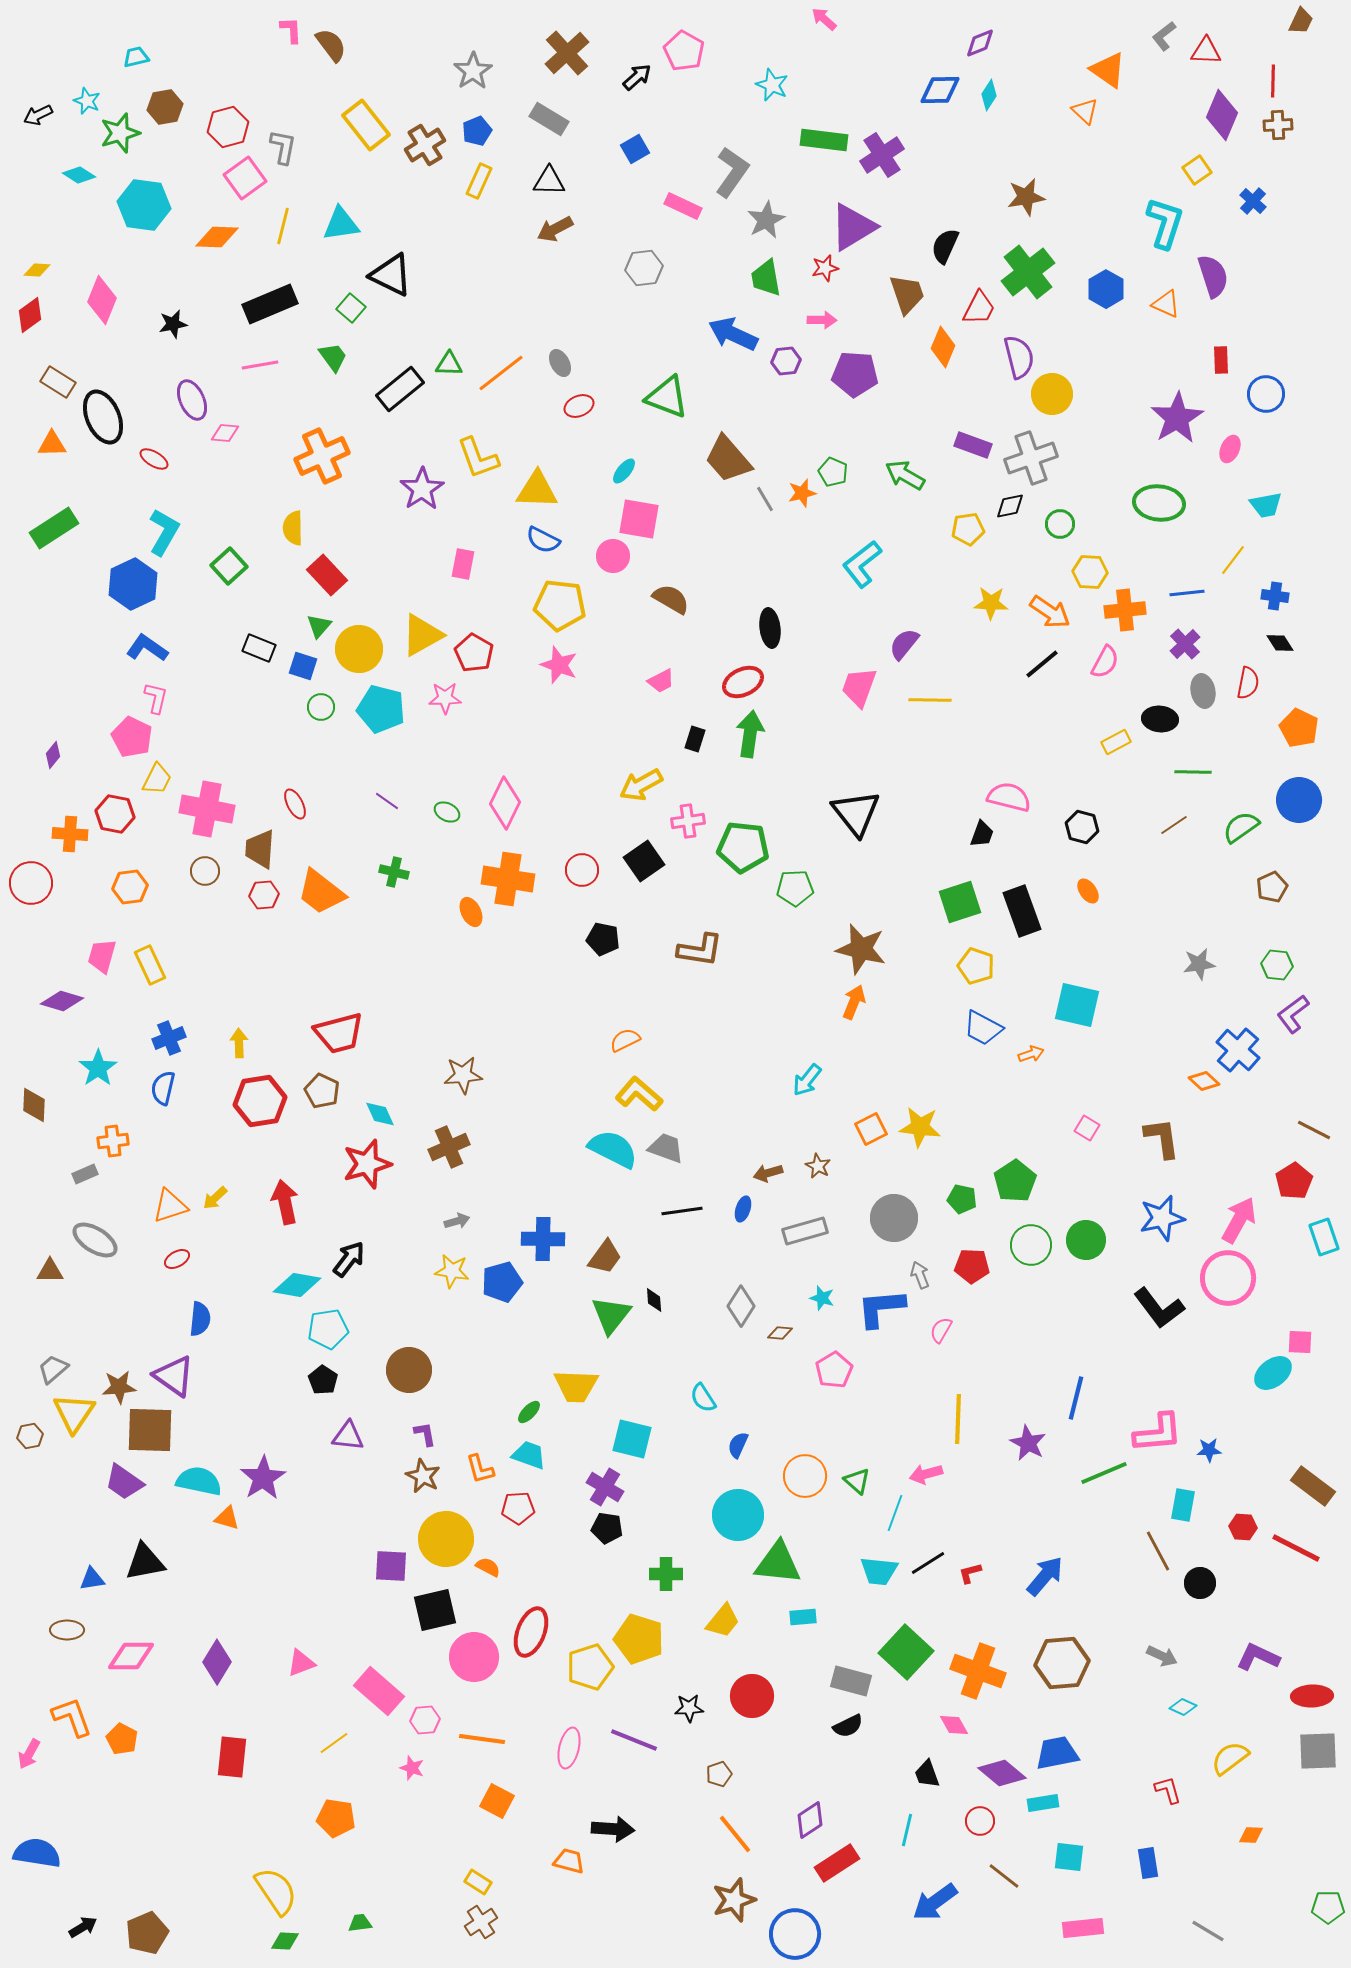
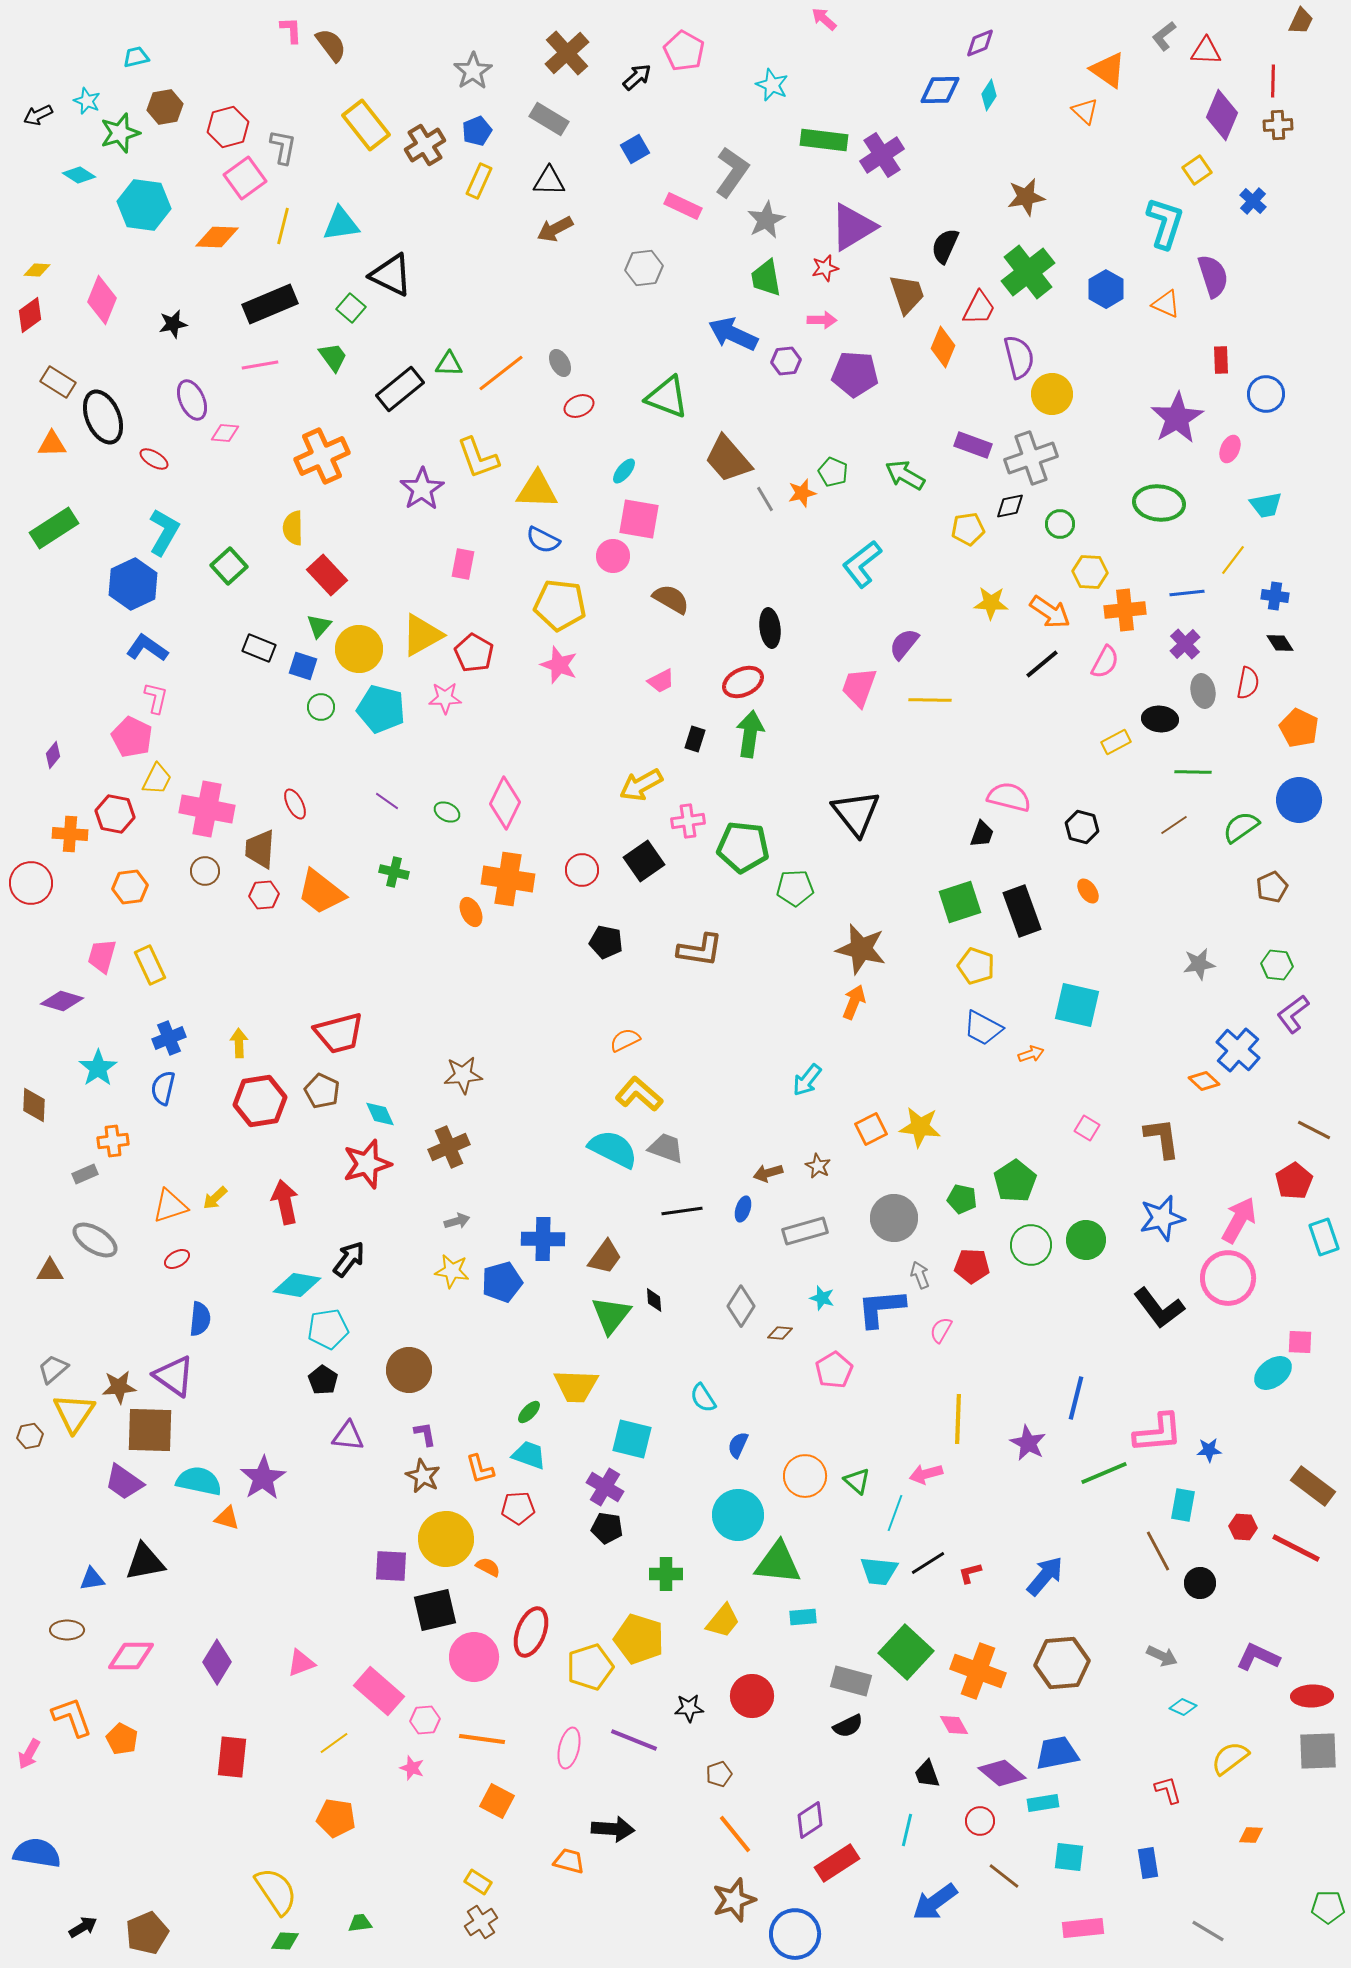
black pentagon at (603, 939): moved 3 px right, 3 px down
